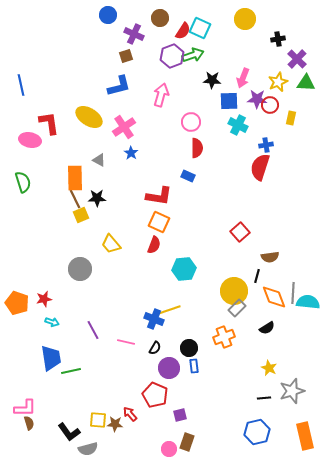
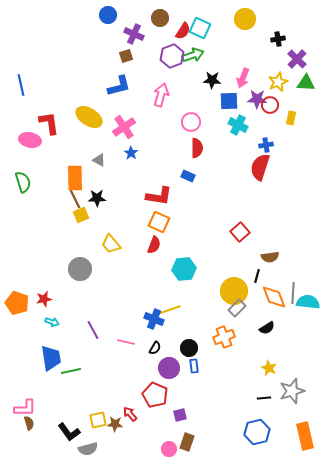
yellow square at (98, 420): rotated 18 degrees counterclockwise
